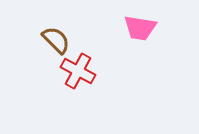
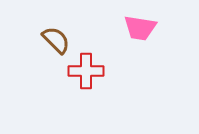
red cross: moved 8 px right; rotated 28 degrees counterclockwise
